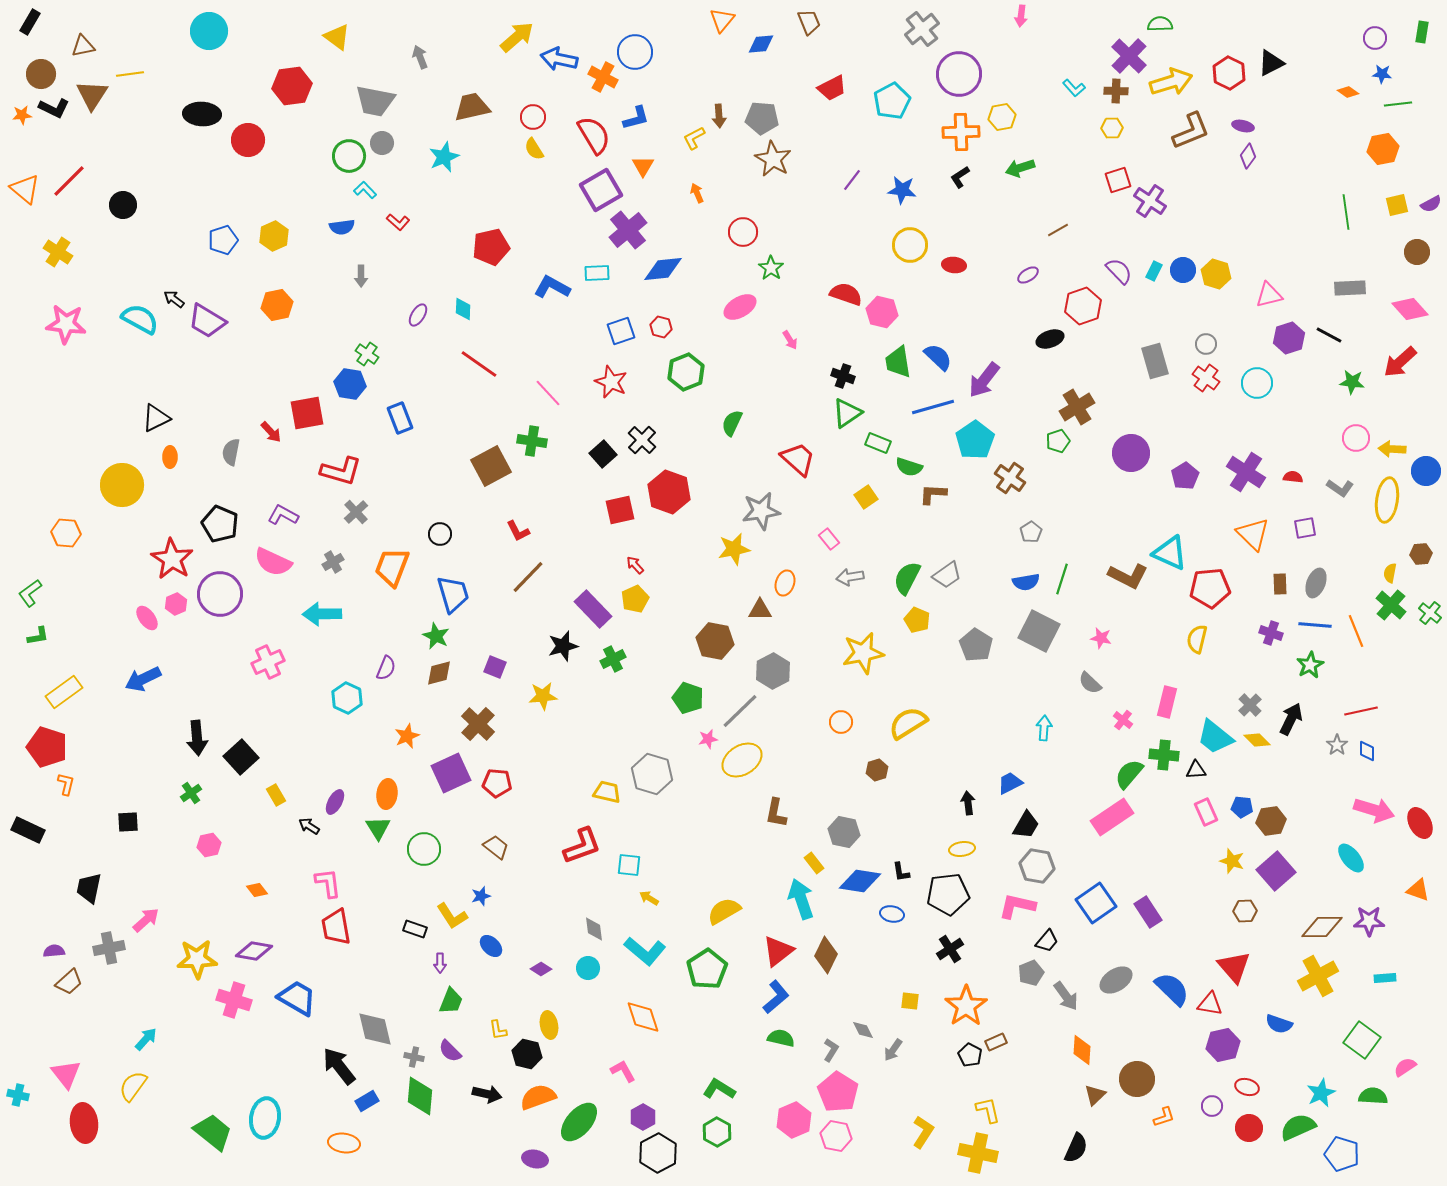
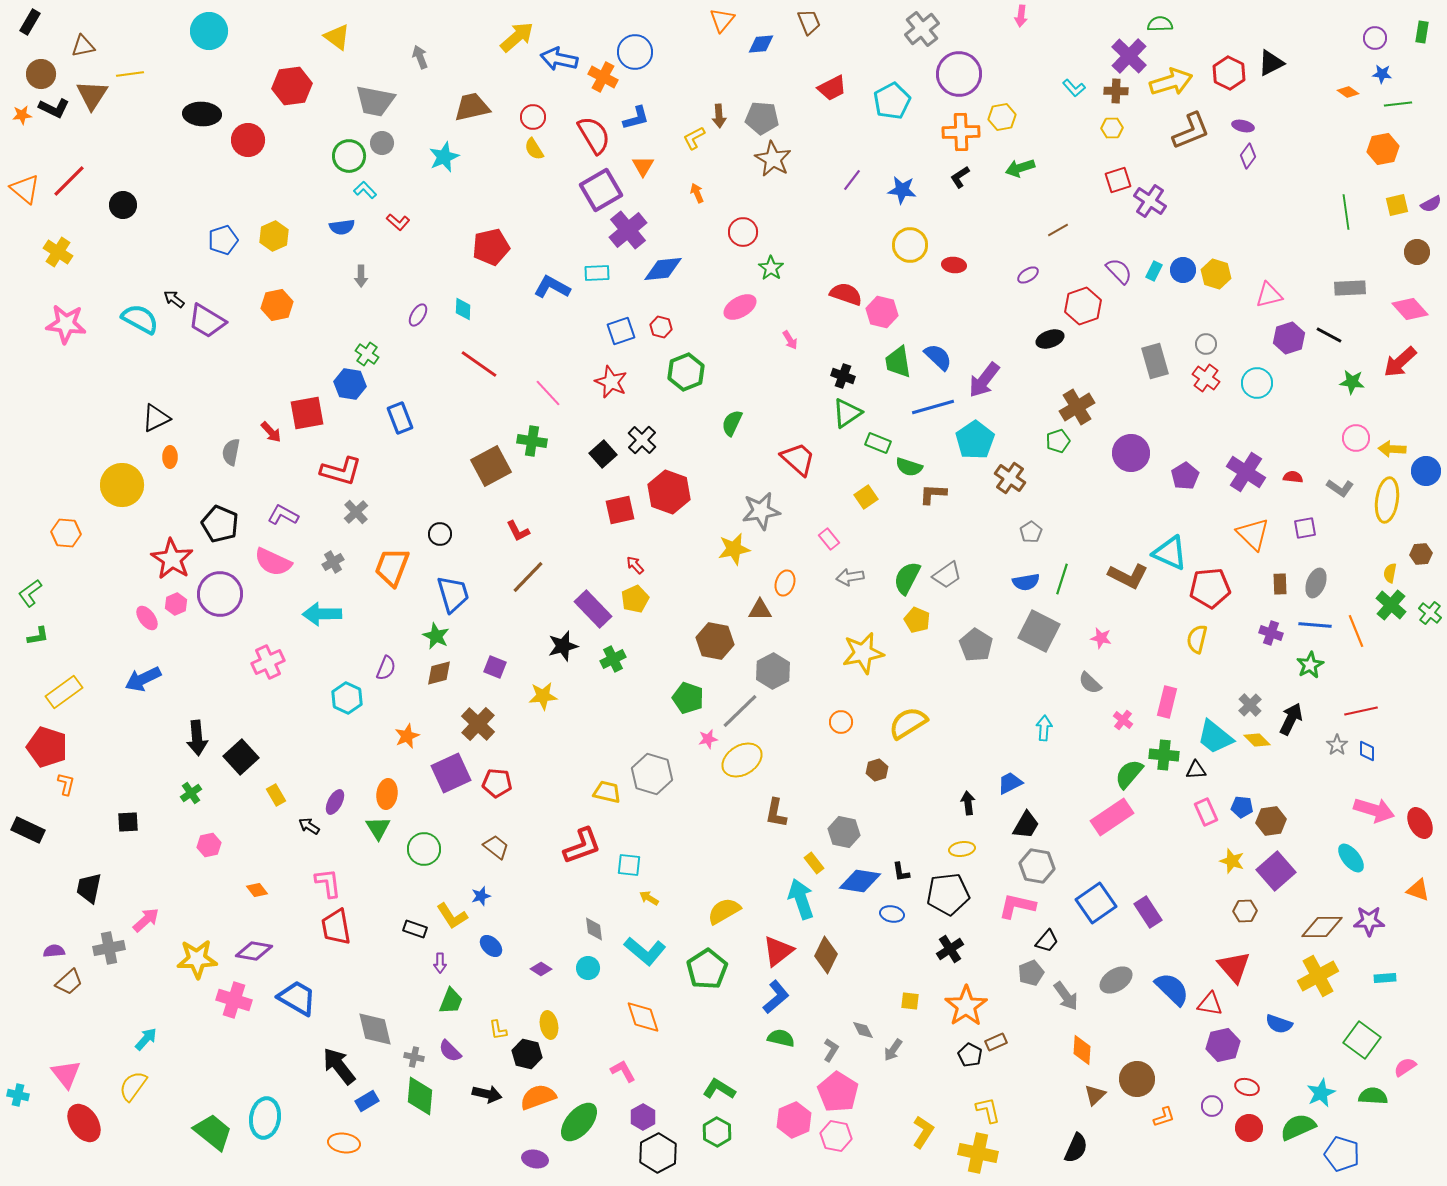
red ellipse at (84, 1123): rotated 27 degrees counterclockwise
